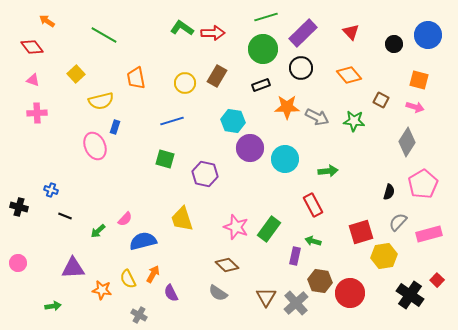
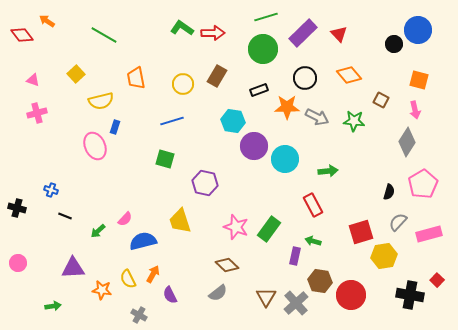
red triangle at (351, 32): moved 12 px left, 2 px down
blue circle at (428, 35): moved 10 px left, 5 px up
red diamond at (32, 47): moved 10 px left, 12 px up
black circle at (301, 68): moved 4 px right, 10 px down
yellow circle at (185, 83): moved 2 px left, 1 px down
black rectangle at (261, 85): moved 2 px left, 5 px down
pink arrow at (415, 107): moved 3 px down; rotated 60 degrees clockwise
pink cross at (37, 113): rotated 12 degrees counterclockwise
purple circle at (250, 148): moved 4 px right, 2 px up
purple hexagon at (205, 174): moved 9 px down
black cross at (19, 207): moved 2 px left, 1 px down
yellow trapezoid at (182, 219): moved 2 px left, 2 px down
purple semicircle at (171, 293): moved 1 px left, 2 px down
gray semicircle at (218, 293): rotated 72 degrees counterclockwise
red circle at (350, 293): moved 1 px right, 2 px down
black cross at (410, 295): rotated 24 degrees counterclockwise
